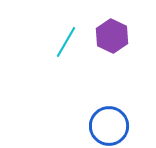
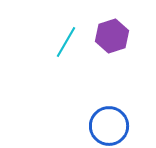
purple hexagon: rotated 16 degrees clockwise
